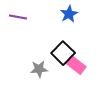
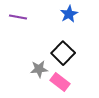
pink rectangle: moved 16 px left, 17 px down
